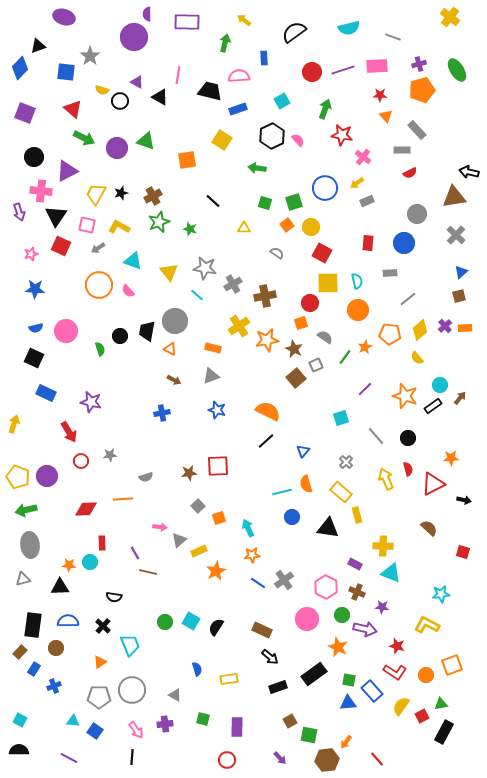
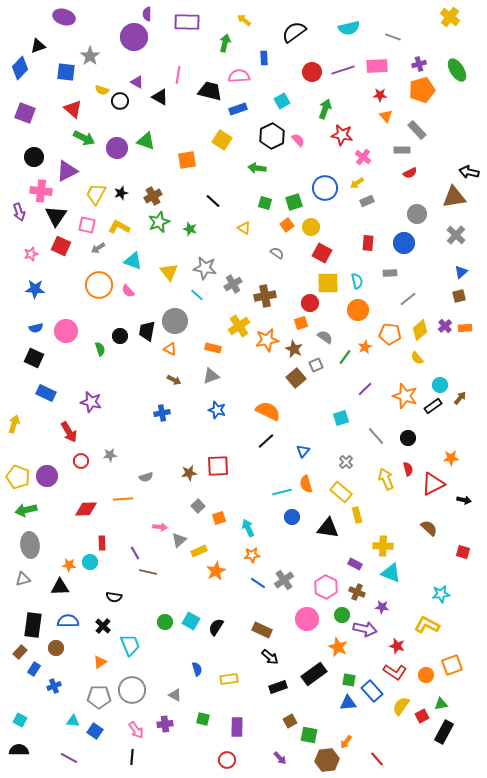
yellow triangle at (244, 228): rotated 32 degrees clockwise
